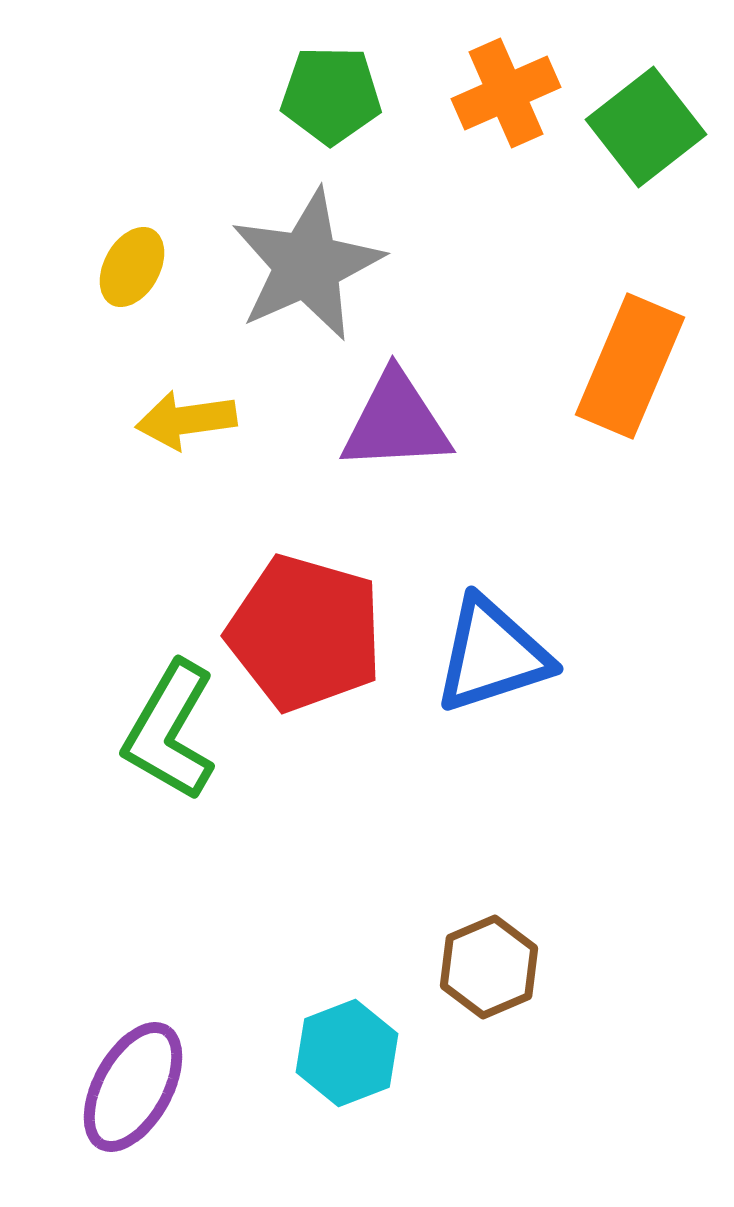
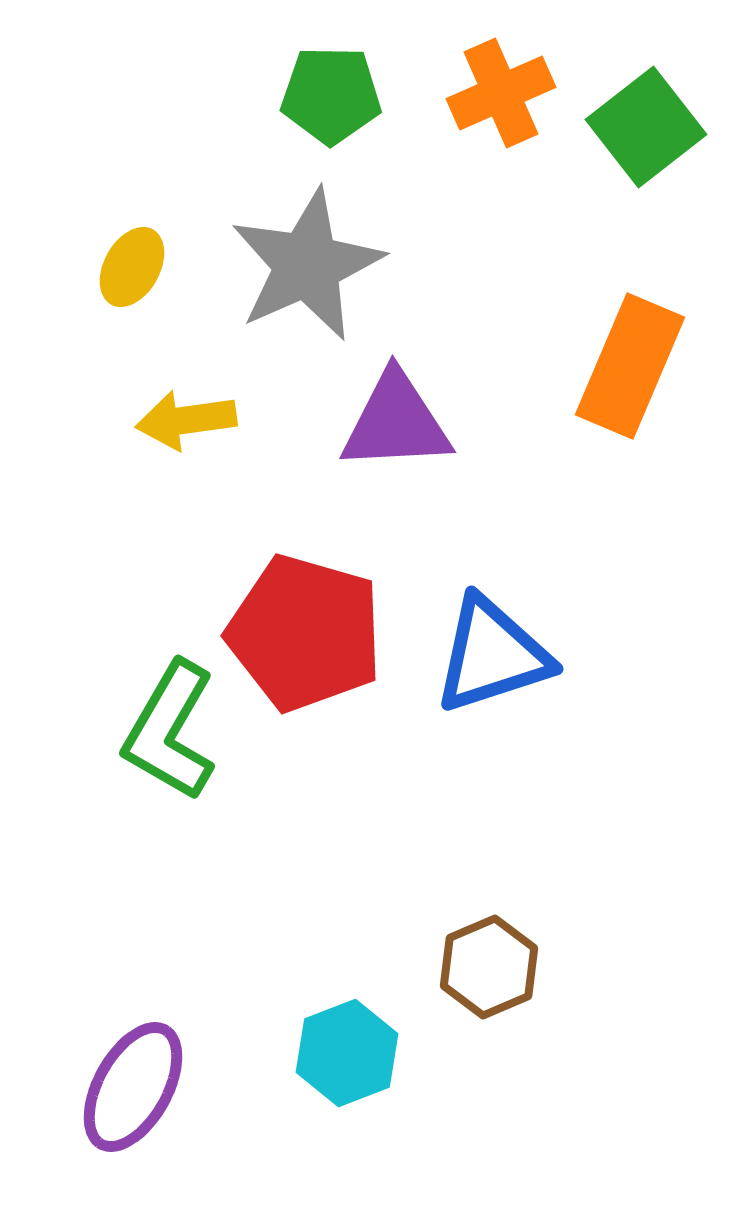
orange cross: moved 5 px left
